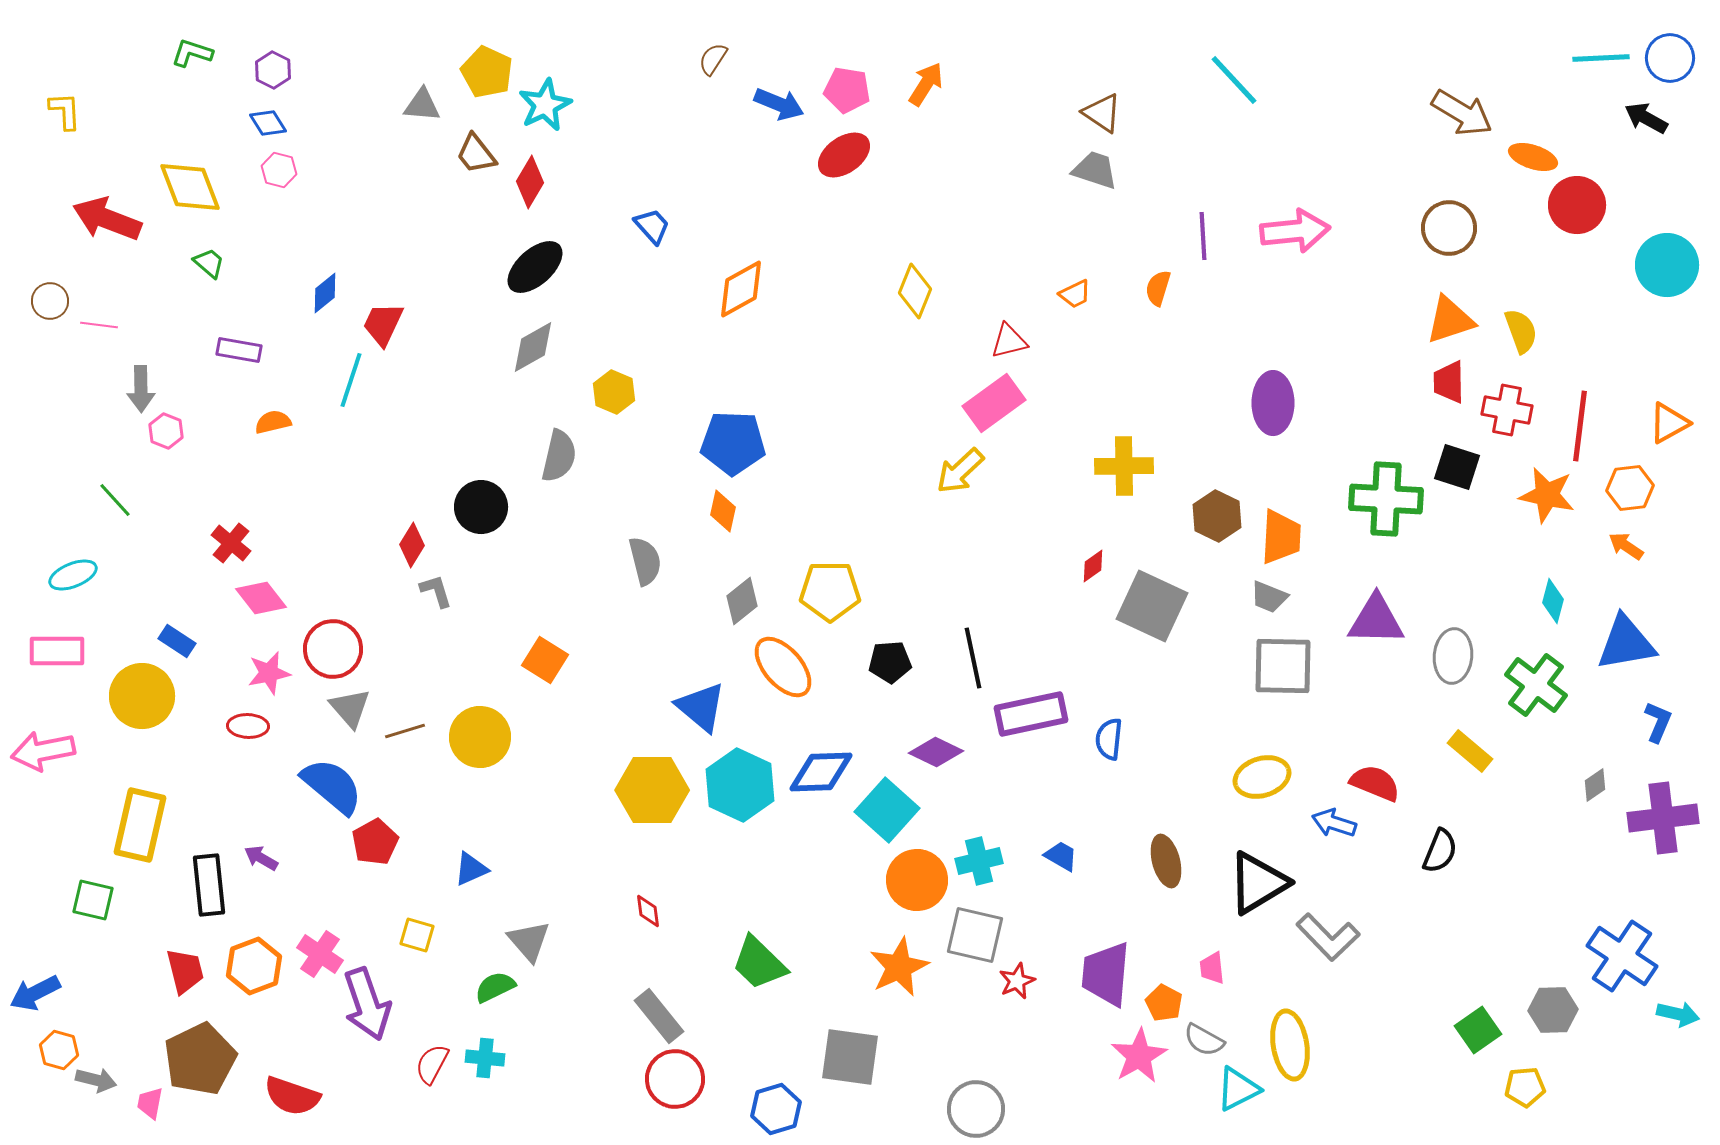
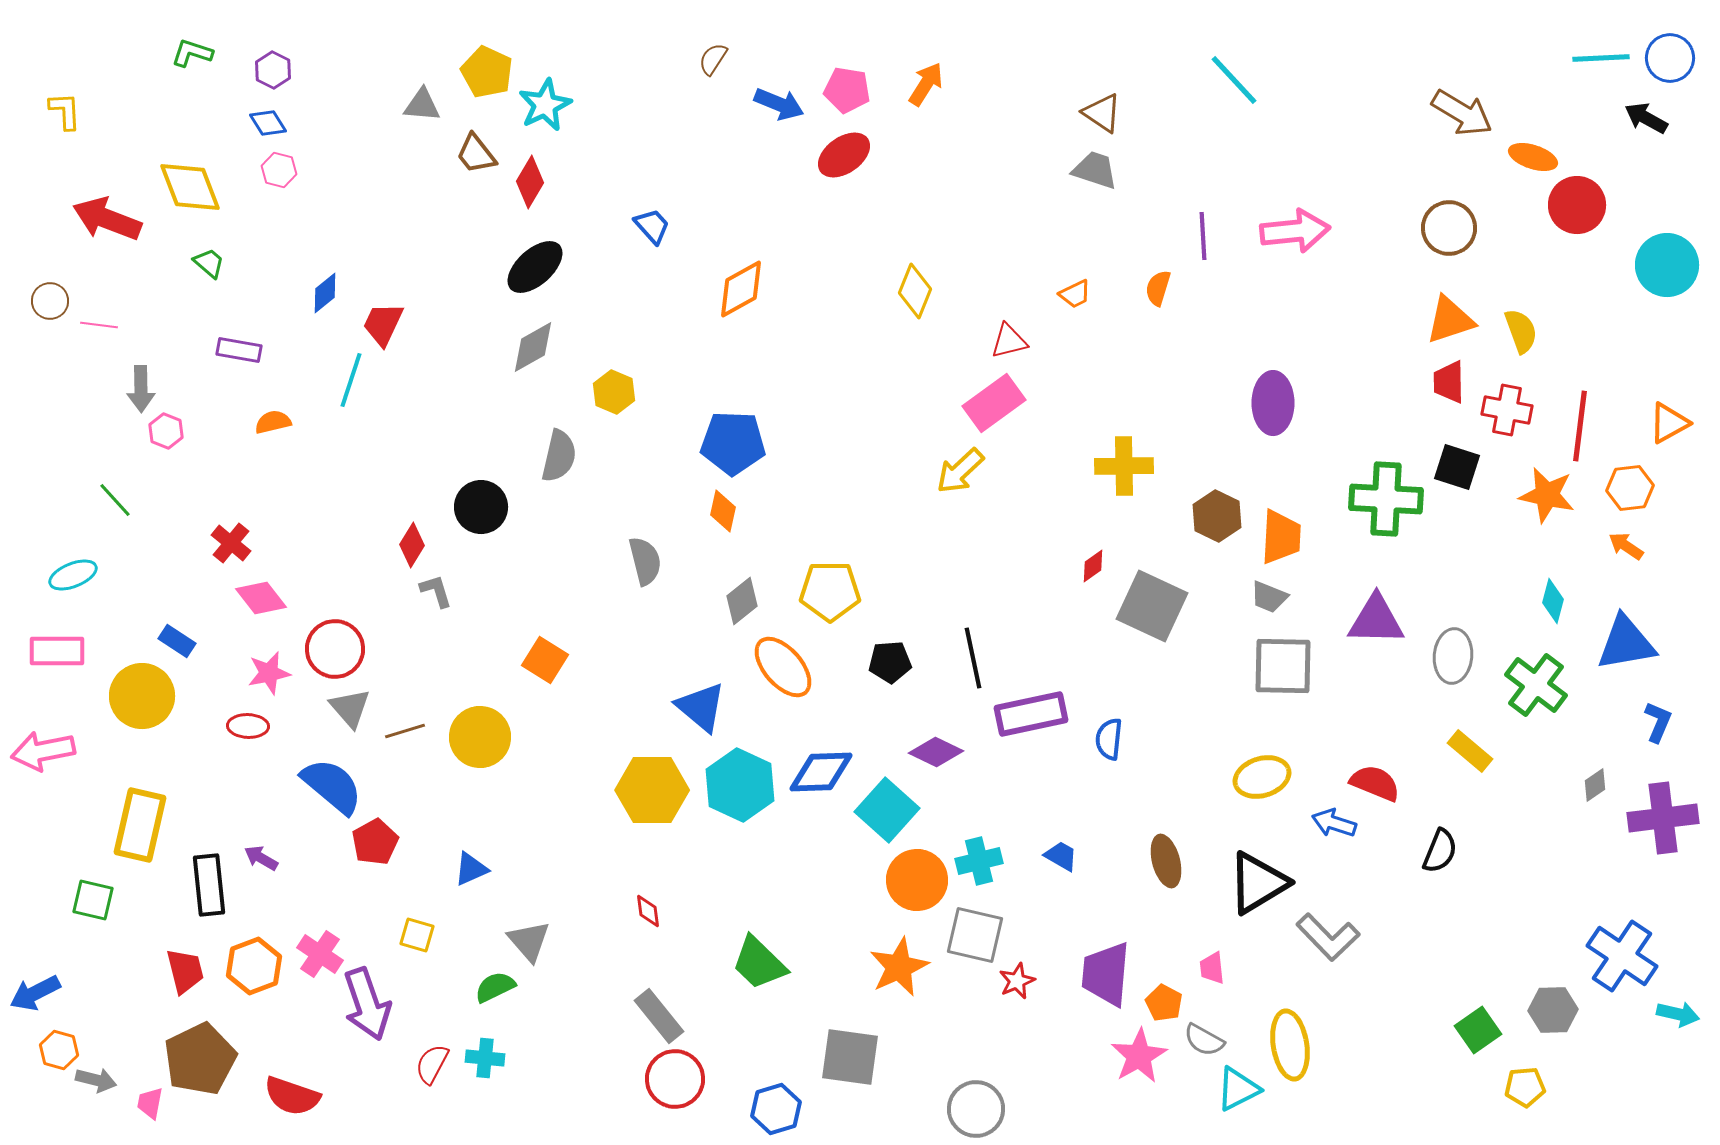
red circle at (333, 649): moved 2 px right
